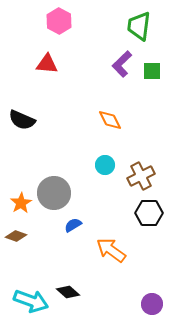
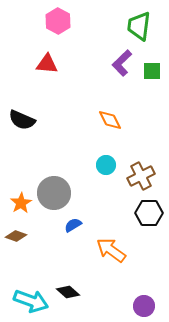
pink hexagon: moved 1 px left
purple L-shape: moved 1 px up
cyan circle: moved 1 px right
purple circle: moved 8 px left, 2 px down
